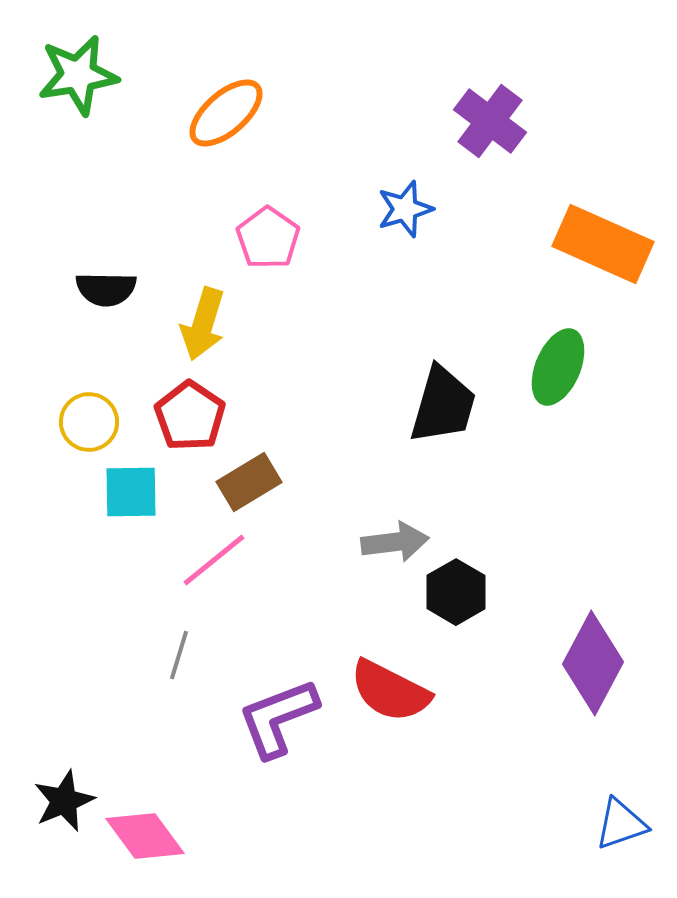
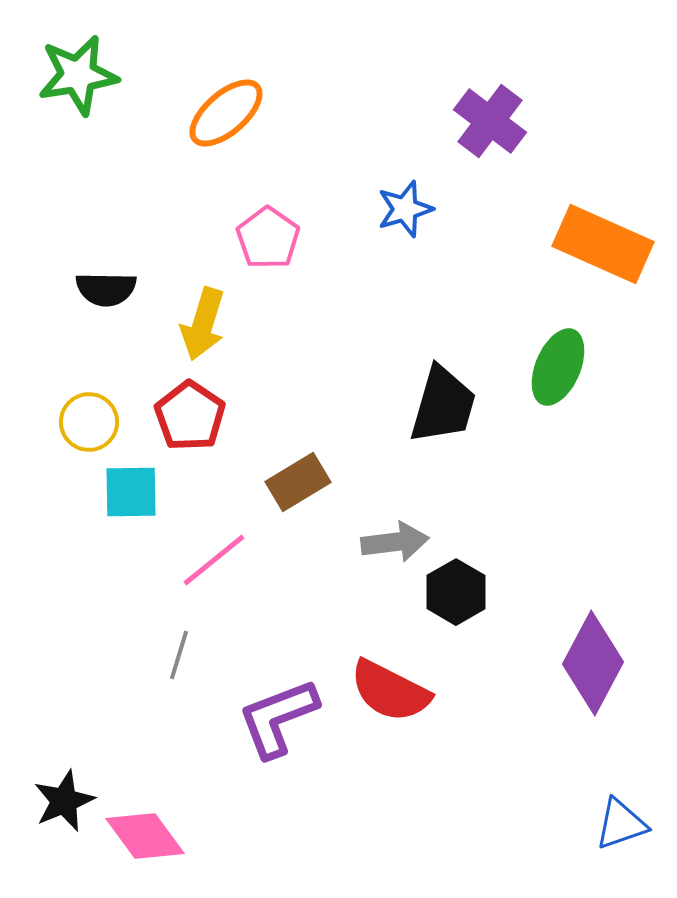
brown rectangle: moved 49 px right
